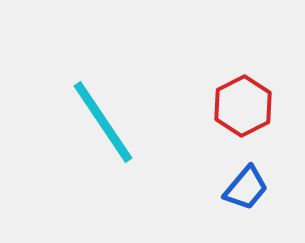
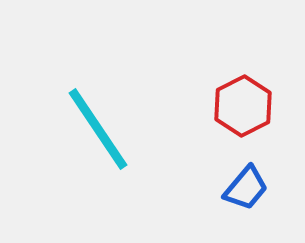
cyan line: moved 5 px left, 7 px down
